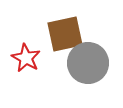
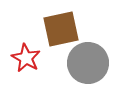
brown square: moved 4 px left, 5 px up
